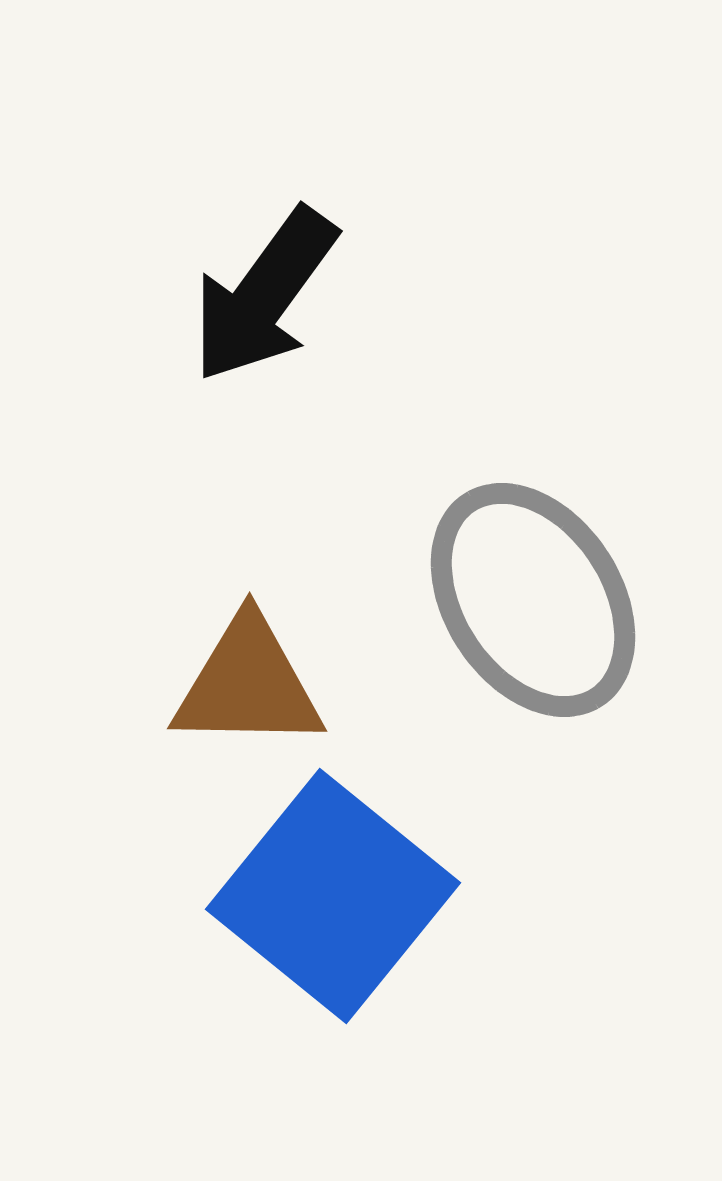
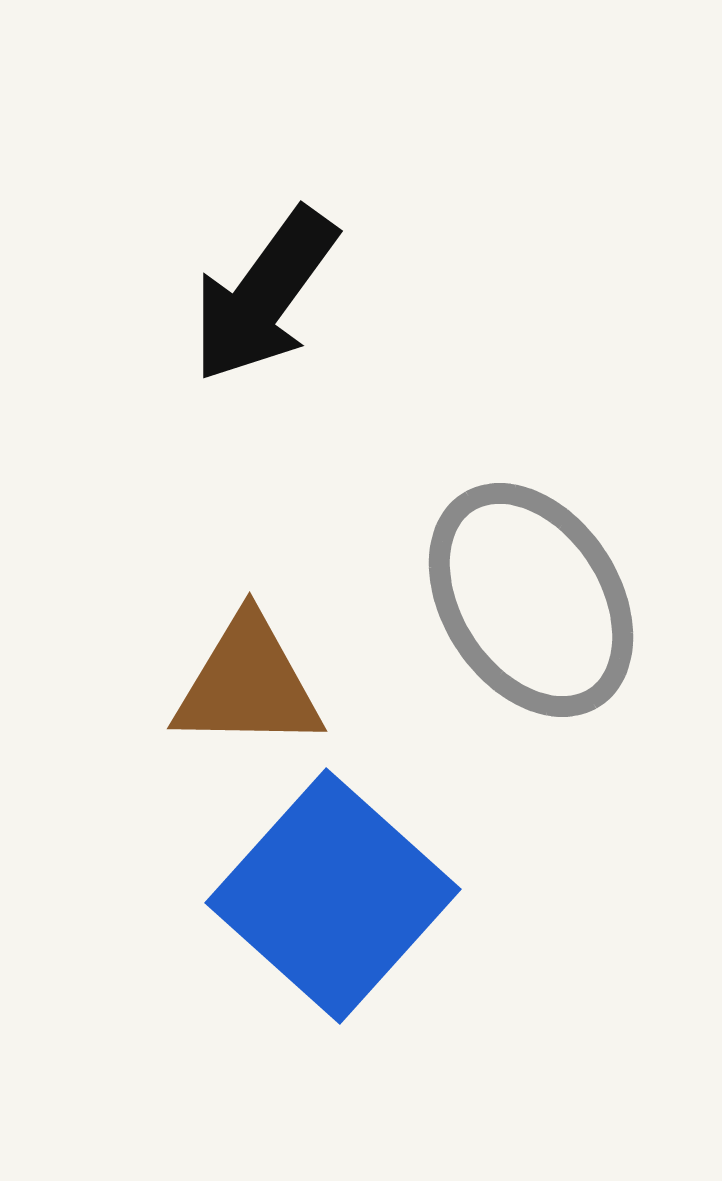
gray ellipse: moved 2 px left
blue square: rotated 3 degrees clockwise
